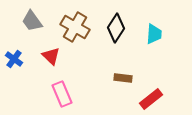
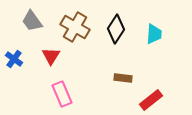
black diamond: moved 1 px down
red triangle: rotated 18 degrees clockwise
red rectangle: moved 1 px down
